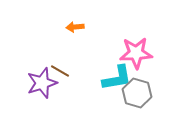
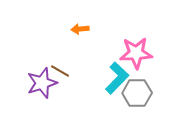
orange arrow: moved 5 px right, 2 px down
cyan L-shape: rotated 36 degrees counterclockwise
gray hexagon: rotated 16 degrees counterclockwise
